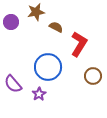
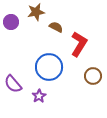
blue circle: moved 1 px right
purple star: moved 2 px down
